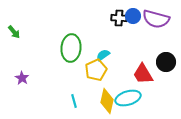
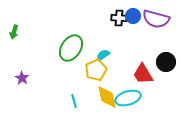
green arrow: rotated 56 degrees clockwise
green ellipse: rotated 28 degrees clockwise
yellow diamond: moved 4 px up; rotated 25 degrees counterclockwise
